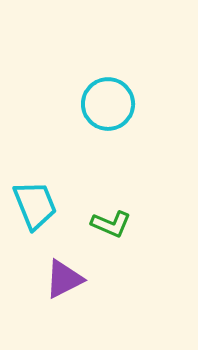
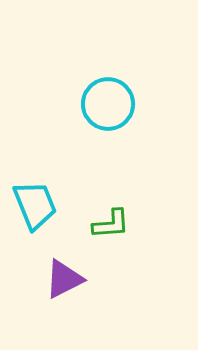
green L-shape: rotated 27 degrees counterclockwise
